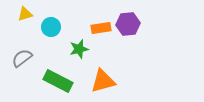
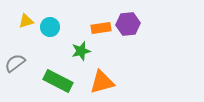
yellow triangle: moved 1 px right, 7 px down
cyan circle: moved 1 px left
green star: moved 2 px right, 2 px down
gray semicircle: moved 7 px left, 5 px down
orange triangle: moved 1 px left, 1 px down
